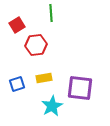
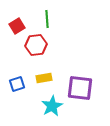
green line: moved 4 px left, 6 px down
red square: moved 1 px down
